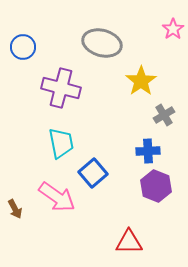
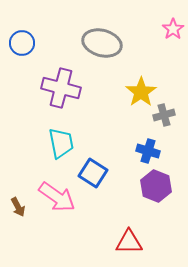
blue circle: moved 1 px left, 4 px up
yellow star: moved 11 px down
gray cross: rotated 15 degrees clockwise
blue cross: rotated 20 degrees clockwise
blue square: rotated 16 degrees counterclockwise
brown arrow: moved 3 px right, 2 px up
